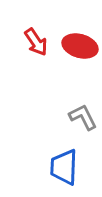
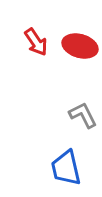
gray L-shape: moved 2 px up
blue trapezoid: moved 2 px right, 1 px down; rotated 15 degrees counterclockwise
